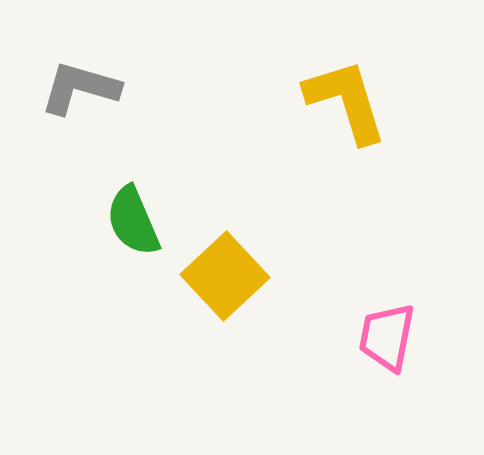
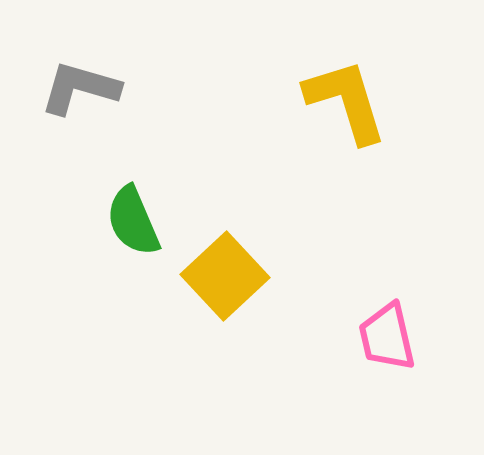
pink trapezoid: rotated 24 degrees counterclockwise
